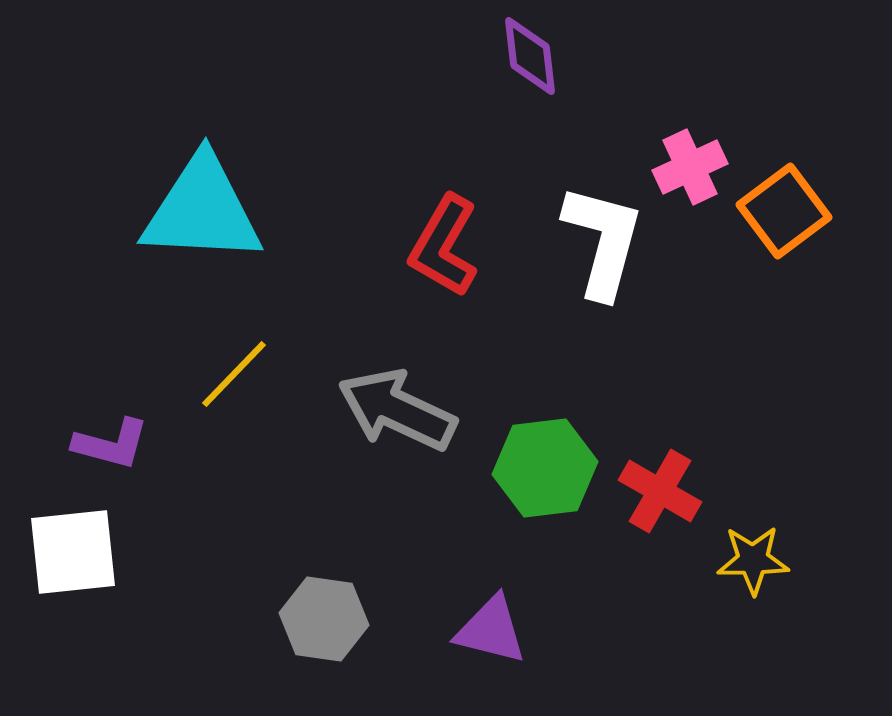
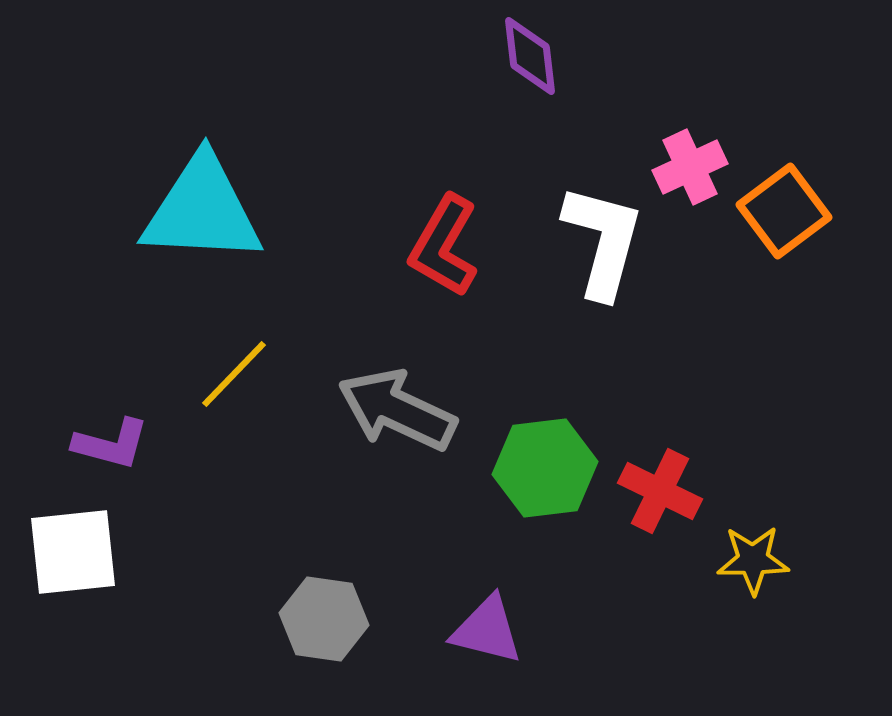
red cross: rotated 4 degrees counterclockwise
purple triangle: moved 4 px left
